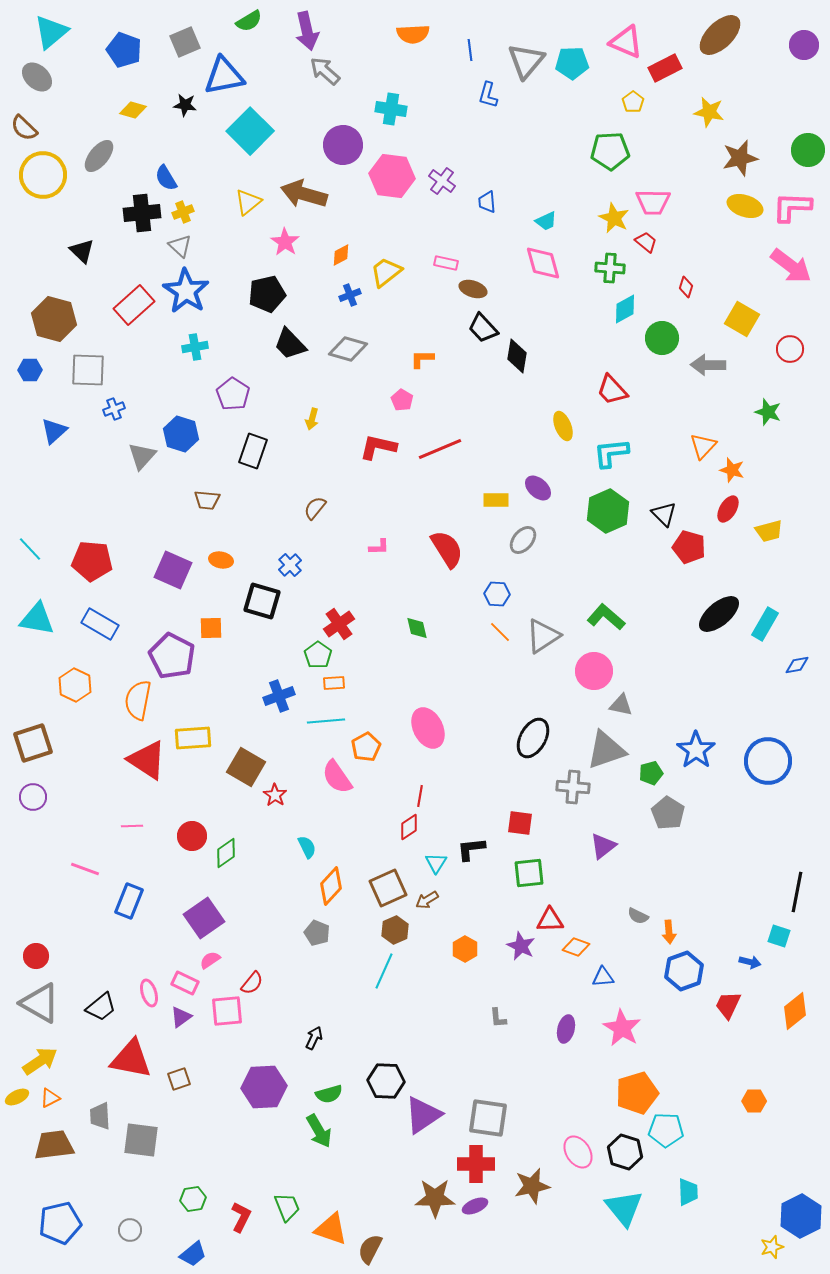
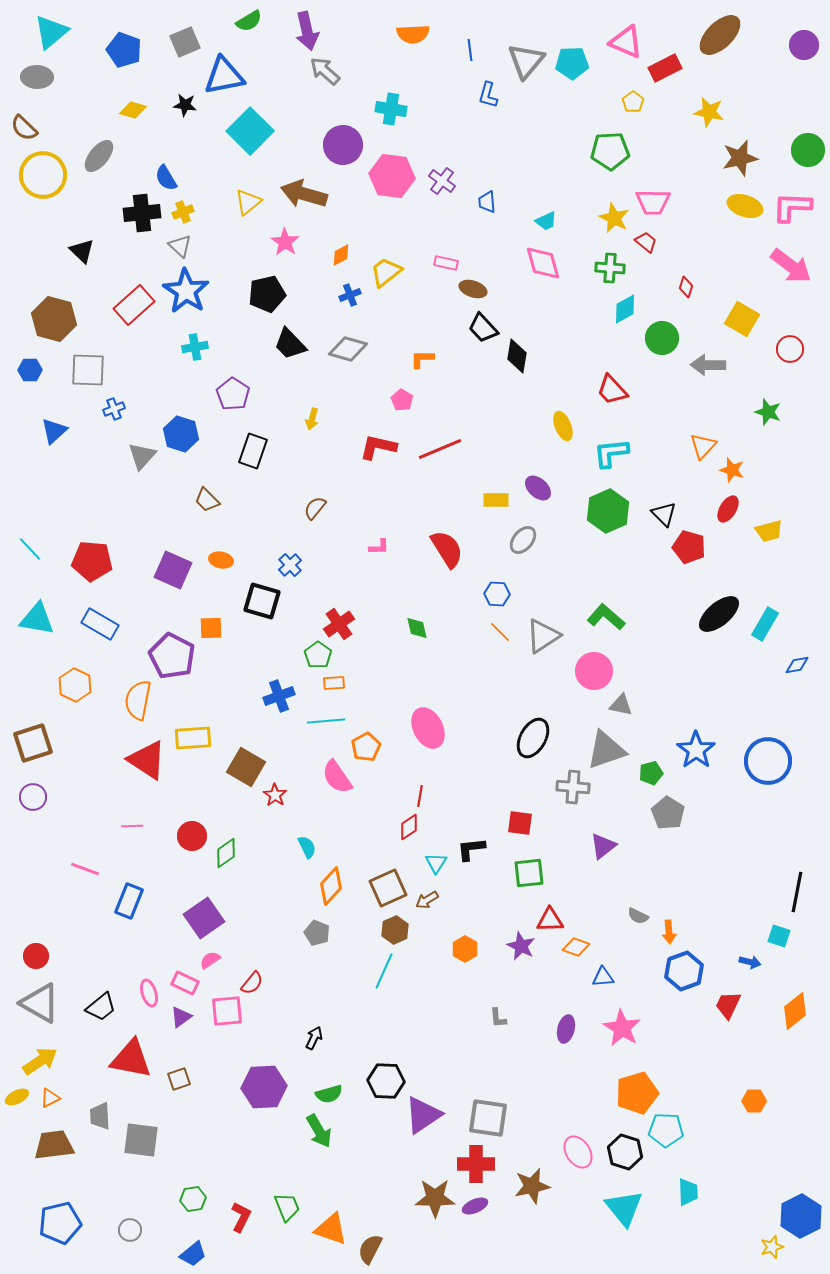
gray ellipse at (37, 77): rotated 40 degrees counterclockwise
brown trapezoid at (207, 500): rotated 40 degrees clockwise
